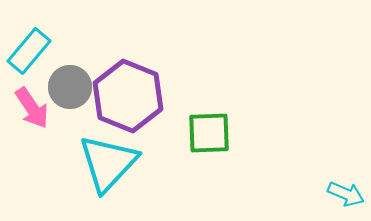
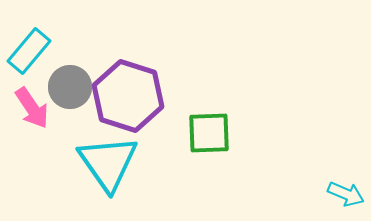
purple hexagon: rotated 4 degrees counterclockwise
cyan triangle: rotated 18 degrees counterclockwise
